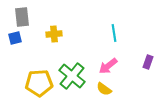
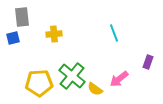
cyan line: rotated 12 degrees counterclockwise
blue square: moved 2 px left
pink arrow: moved 11 px right, 13 px down
yellow semicircle: moved 9 px left
